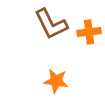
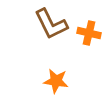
orange cross: moved 1 px down; rotated 20 degrees clockwise
